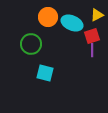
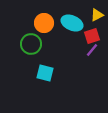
orange circle: moved 4 px left, 6 px down
purple line: rotated 40 degrees clockwise
